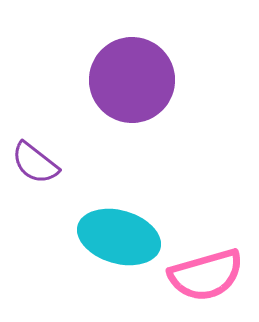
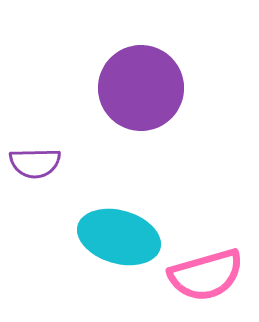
purple circle: moved 9 px right, 8 px down
purple semicircle: rotated 39 degrees counterclockwise
